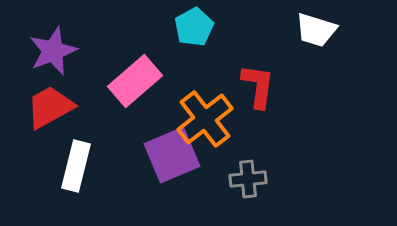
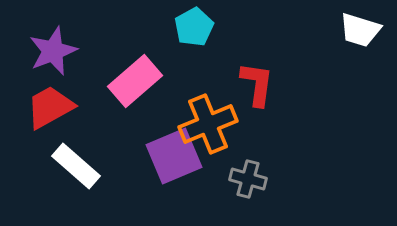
white trapezoid: moved 44 px right
red L-shape: moved 1 px left, 2 px up
orange cross: moved 3 px right, 5 px down; rotated 16 degrees clockwise
purple square: moved 2 px right, 1 px down
white rectangle: rotated 63 degrees counterclockwise
gray cross: rotated 21 degrees clockwise
